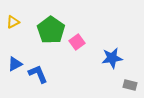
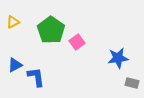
blue star: moved 6 px right
blue triangle: moved 1 px down
blue L-shape: moved 2 px left, 3 px down; rotated 15 degrees clockwise
gray rectangle: moved 2 px right, 2 px up
